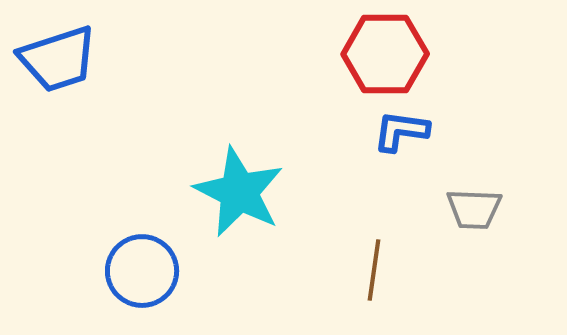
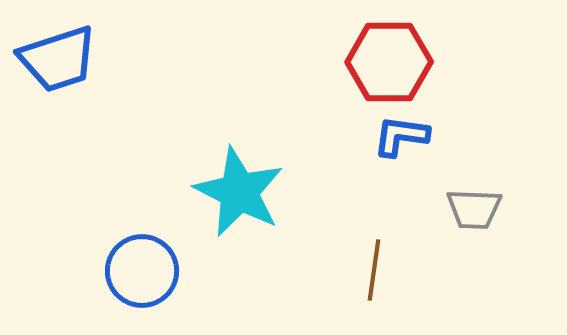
red hexagon: moved 4 px right, 8 px down
blue L-shape: moved 5 px down
